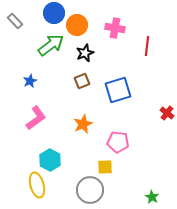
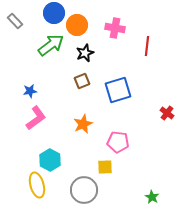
blue star: moved 10 px down; rotated 16 degrees clockwise
gray circle: moved 6 px left
